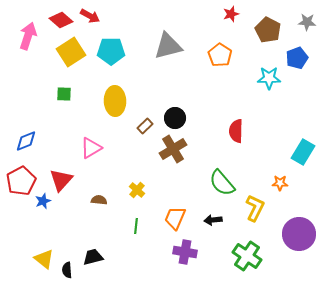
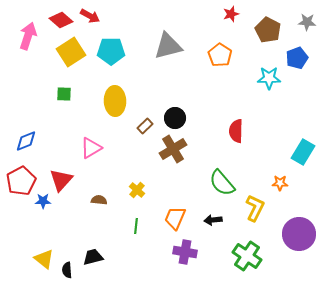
blue star: rotated 21 degrees clockwise
